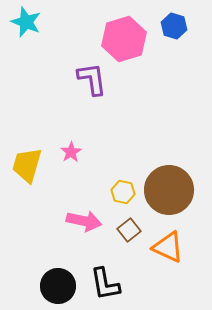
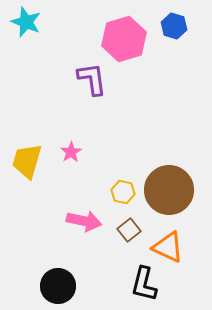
yellow trapezoid: moved 4 px up
black L-shape: moved 39 px right; rotated 24 degrees clockwise
